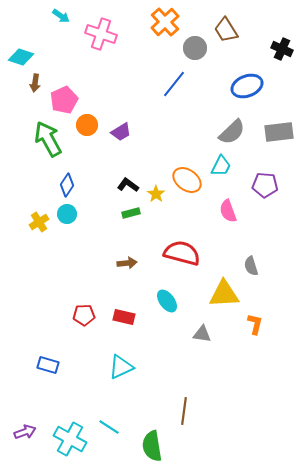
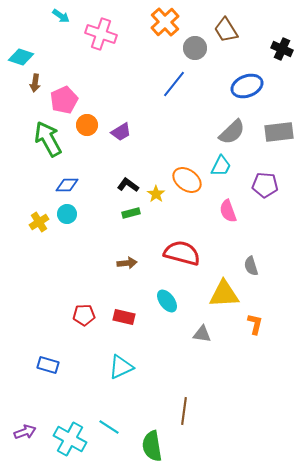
blue diamond at (67, 185): rotated 55 degrees clockwise
